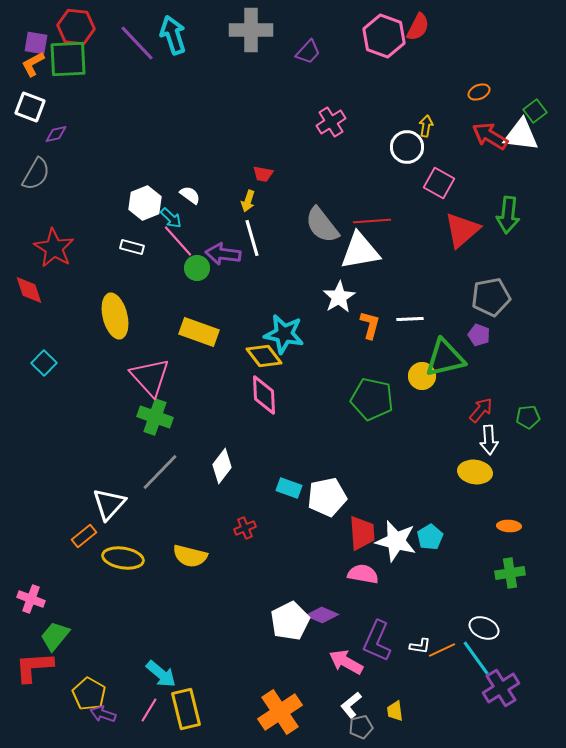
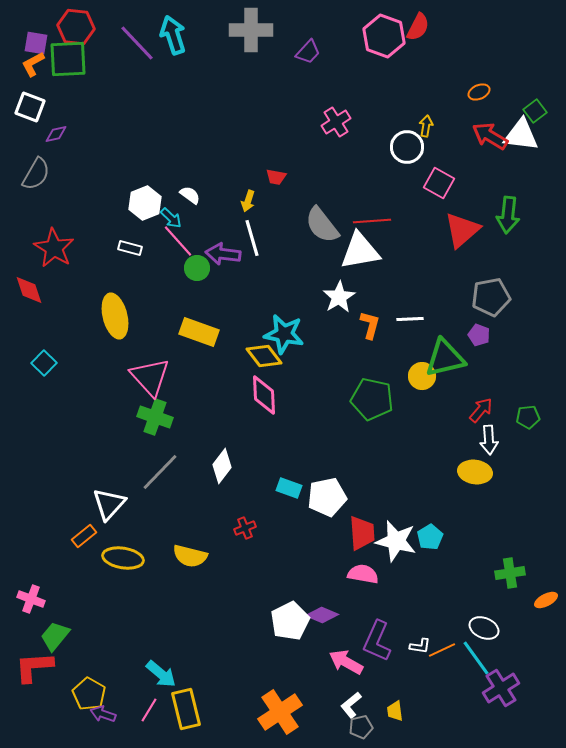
pink cross at (331, 122): moved 5 px right
red trapezoid at (263, 174): moved 13 px right, 3 px down
white rectangle at (132, 247): moved 2 px left, 1 px down
orange ellipse at (509, 526): moved 37 px right, 74 px down; rotated 30 degrees counterclockwise
